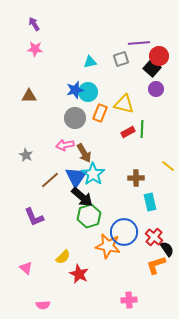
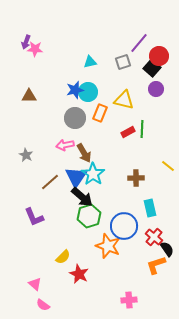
purple arrow: moved 8 px left, 18 px down; rotated 128 degrees counterclockwise
purple line: rotated 45 degrees counterclockwise
gray square: moved 2 px right, 3 px down
yellow triangle: moved 4 px up
brown line: moved 2 px down
cyan rectangle: moved 6 px down
blue circle: moved 6 px up
orange star: rotated 10 degrees clockwise
pink triangle: moved 9 px right, 16 px down
pink semicircle: rotated 40 degrees clockwise
